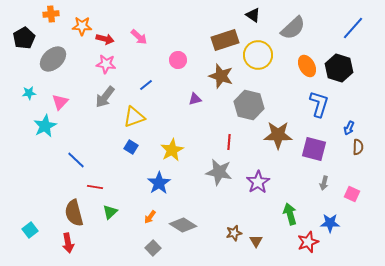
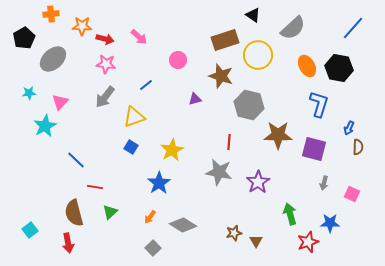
black hexagon at (339, 68): rotated 8 degrees counterclockwise
